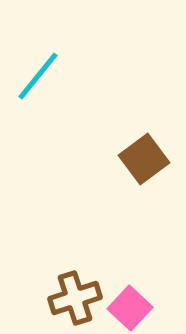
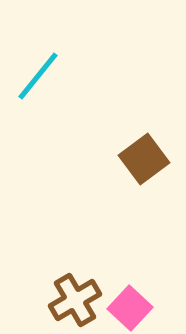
brown cross: moved 2 px down; rotated 12 degrees counterclockwise
